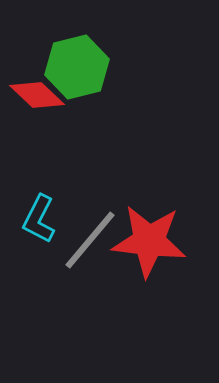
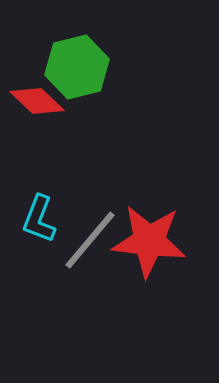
red diamond: moved 6 px down
cyan L-shape: rotated 6 degrees counterclockwise
